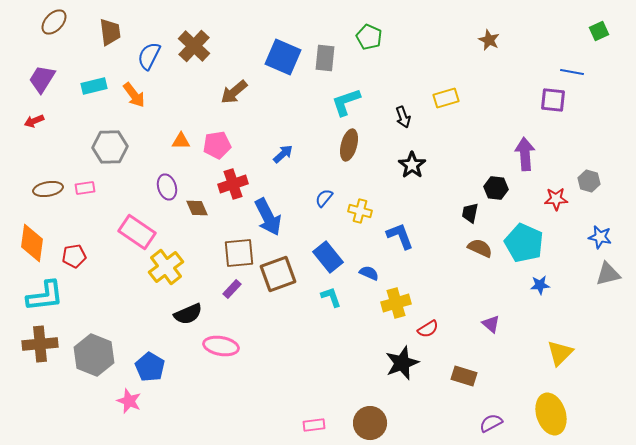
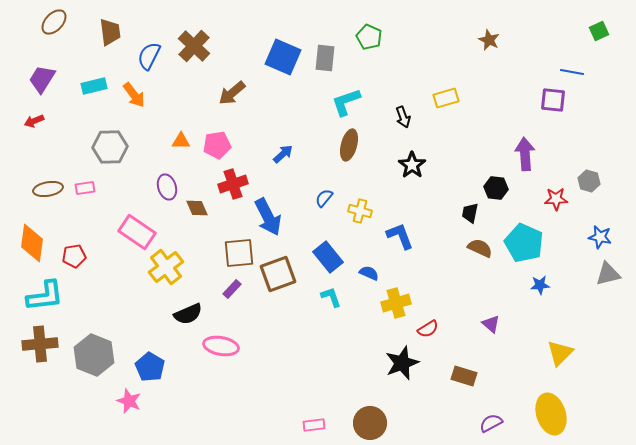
brown arrow at (234, 92): moved 2 px left, 1 px down
